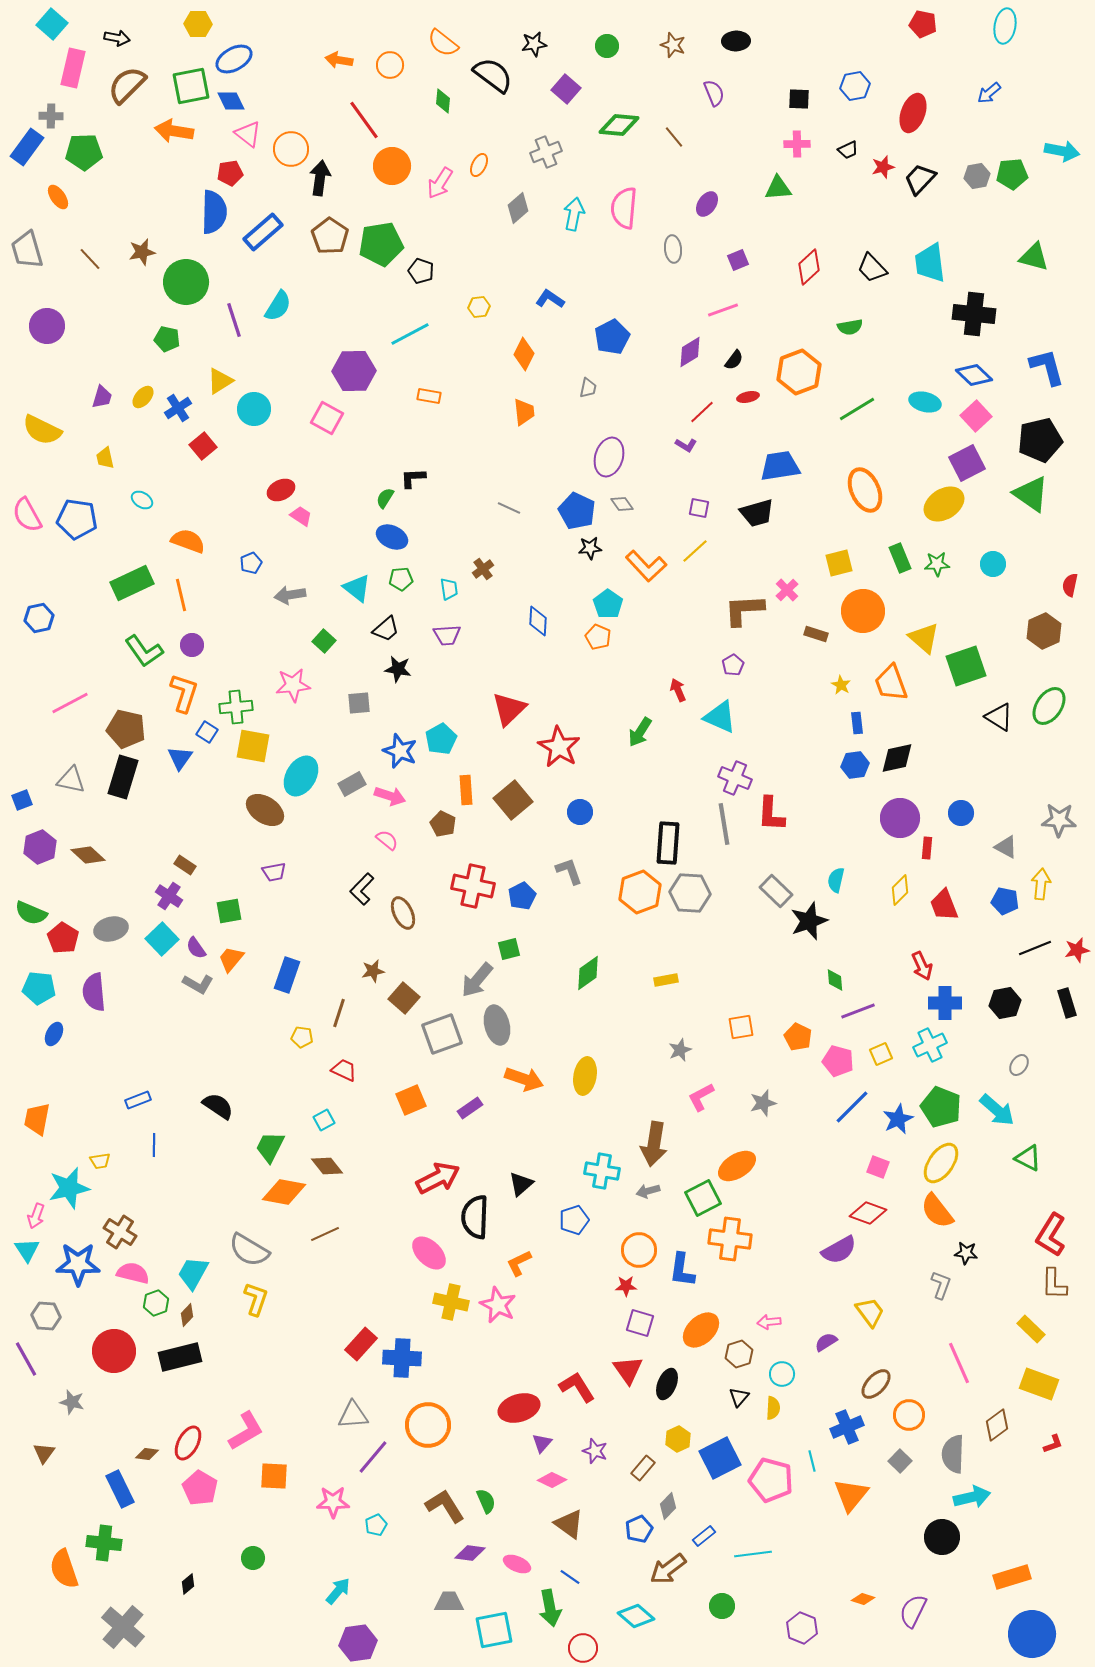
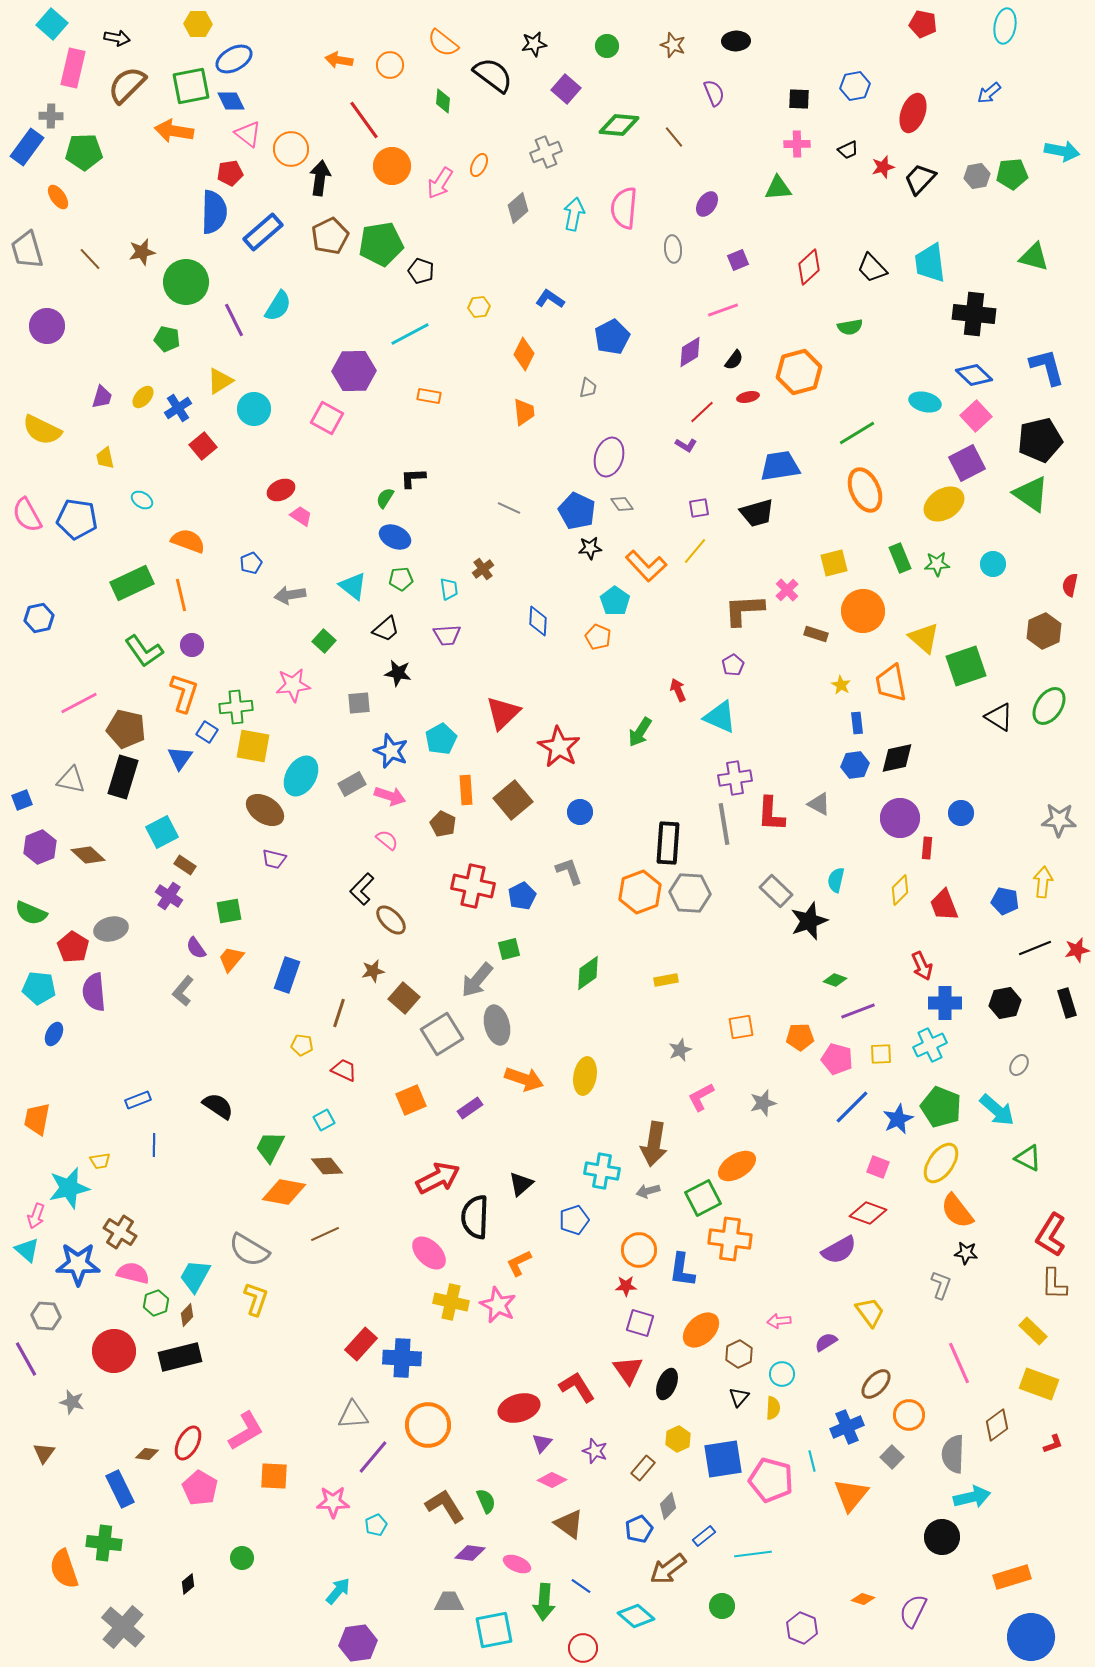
brown pentagon at (330, 236): rotated 12 degrees clockwise
purple line at (234, 320): rotated 8 degrees counterclockwise
orange hexagon at (799, 372): rotated 6 degrees clockwise
green line at (857, 409): moved 24 px down
purple square at (699, 508): rotated 20 degrees counterclockwise
blue ellipse at (392, 537): moved 3 px right
yellow line at (695, 551): rotated 8 degrees counterclockwise
yellow square at (839, 563): moved 5 px left
cyan triangle at (357, 588): moved 4 px left, 2 px up
cyan pentagon at (608, 604): moved 7 px right, 3 px up
black star at (398, 669): moved 4 px down
orange trapezoid at (891, 683): rotated 9 degrees clockwise
pink line at (70, 703): moved 9 px right
red triangle at (509, 709): moved 6 px left, 4 px down
blue star at (400, 751): moved 9 px left
purple cross at (735, 778): rotated 32 degrees counterclockwise
gray triangle at (1006, 847): moved 187 px left, 43 px up
purple trapezoid at (274, 872): moved 13 px up; rotated 25 degrees clockwise
yellow arrow at (1041, 884): moved 2 px right, 2 px up
brown ellipse at (403, 913): moved 12 px left, 7 px down; rotated 20 degrees counterclockwise
red pentagon at (63, 938): moved 10 px right, 9 px down
cyan square at (162, 939): moved 107 px up; rotated 16 degrees clockwise
green diamond at (835, 980): rotated 65 degrees counterclockwise
gray L-shape at (198, 984): moved 15 px left, 7 px down; rotated 100 degrees clockwise
gray square at (442, 1034): rotated 12 degrees counterclockwise
yellow pentagon at (302, 1037): moved 8 px down
orange pentagon at (798, 1037): moved 2 px right; rotated 28 degrees counterclockwise
yellow square at (881, 1054): rotated 20 degrees clockwise
pink pentagon at (838, 1061): moved 1 px left, 2 px up
orange semicircle at (937, 1211): moved 20 px right
cyan triangle at (27, 1250): rotated 16 degrees counterclockwise
cyan trapezoid at (193, 1273): moved 2 px right, 3 px down
pink arrow at (769, 1322): moved 10 px right, 1 px up
yellow rectangle at (1031, 1329): moved 2 px right, 2 px down
brown hexagon at (739, 1354): rotated 8 degrees counterclockwise
blue square at (720, 1458): moved 3 px right, 1 px down; rotated 18 degrees clockwise
gray square at (900, 1461): moved 8 px left, 4 px up
green circle at (253, 1558): moved 11 px left
blue line at (570, 1577): moved 11 px right, 9 px down
green arrow at (550, 1608): moved 6 px left, 6 px up; rotated 15 degrees clockwise
blue circle at (1032, 1634): moved 1 px left, 3 px down
